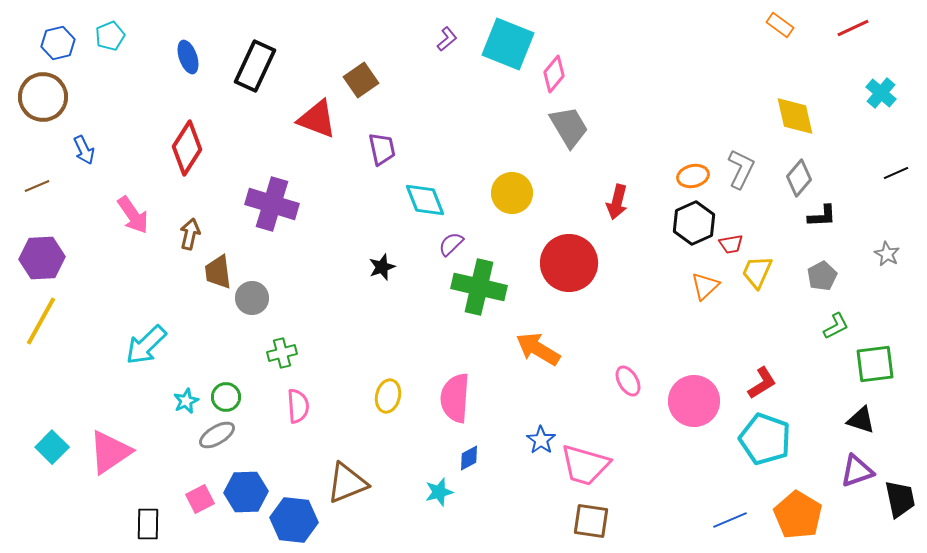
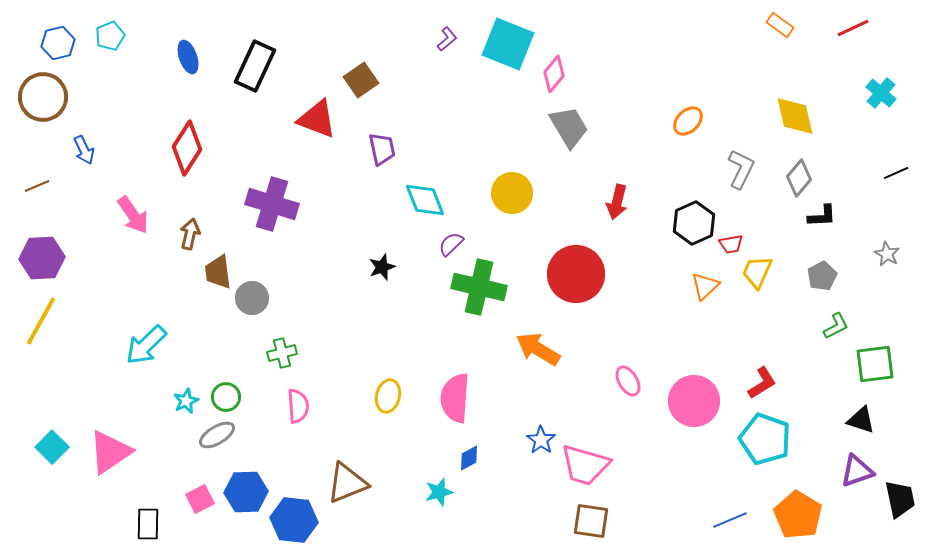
orange ellipse at (693, 176): moved 5 px left, 55 px up; rotated 32 degrees counterclockwise
red circle at (569, 263): moved 7 px right, 11 px down
